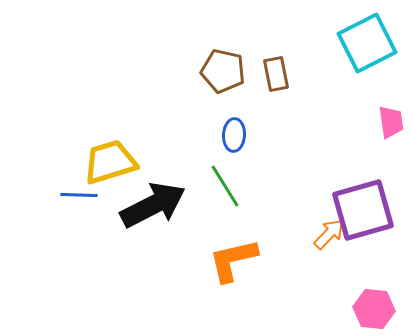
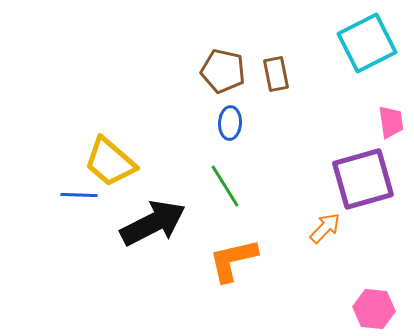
blue ellipse: moved 4 px left, 12 px up
yellow trapezoid: rotated 122 degrees counterclockwise
black arrow: moved 18 px down
purple square: moved 31 px up
orange arrow: moved 4 px left, 6 px up
